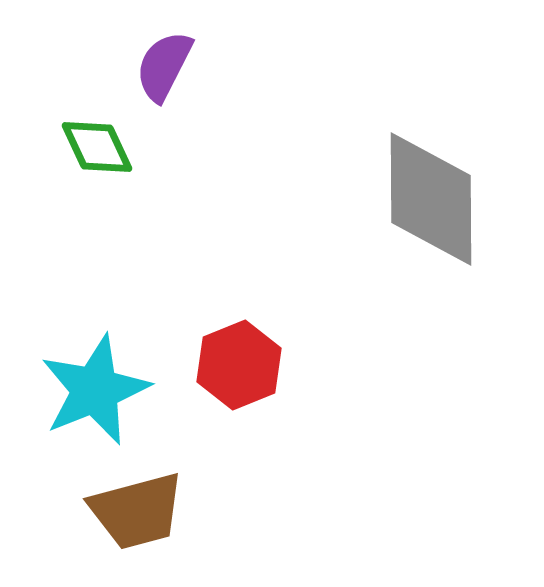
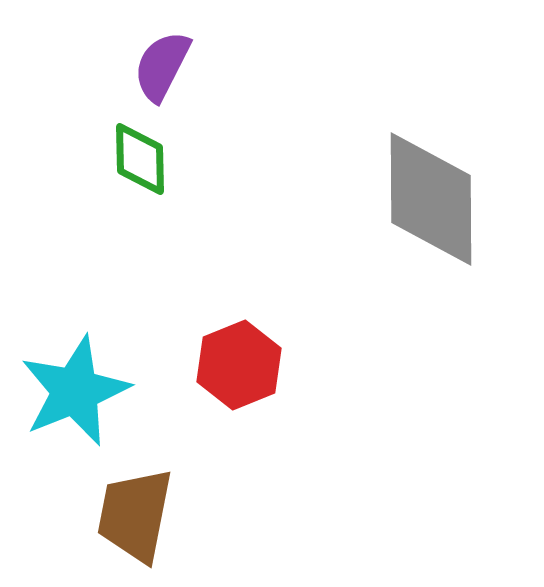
purple semicircle: moved 2 px left
green diamond: moved 43 px right, 12 px down; rotated 24 degrees clockwise
cyan star: moved 20 px left, 1 px down
brown trapezoid: moved 2 px left, 4 px down; rotated 116 degrees clockwise
